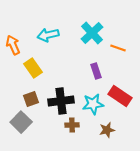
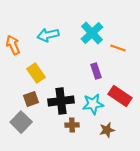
yellow rectangle: moved 3 px right, 5 px down
